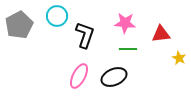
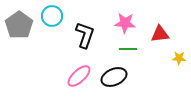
cyan circle: moved 5 px left
gray pentagon: rotated 8 degrees counterclockwise
red triangle: moved 1 px left
yellow star: rotated 24 degrees counterclockwise
pink ellipse: rotated 20 degrees clockwise
